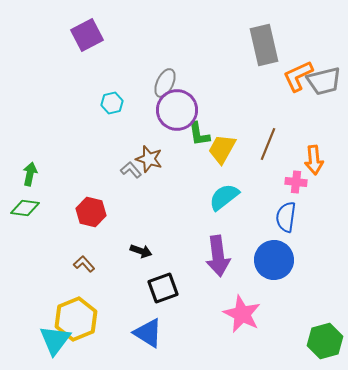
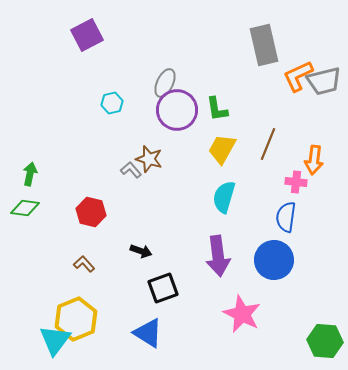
green L-shape: moved 18 px right, 25 px up
orange arrow: rotated 12 degrees clockwise
cyan semicircle: rotated 36 degrees counterclockwise
green hexagon: rotated 20 degrees clockwise
